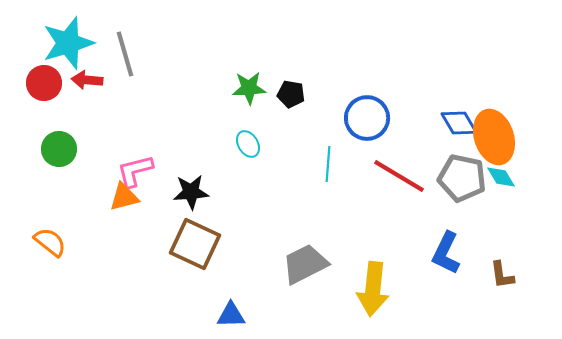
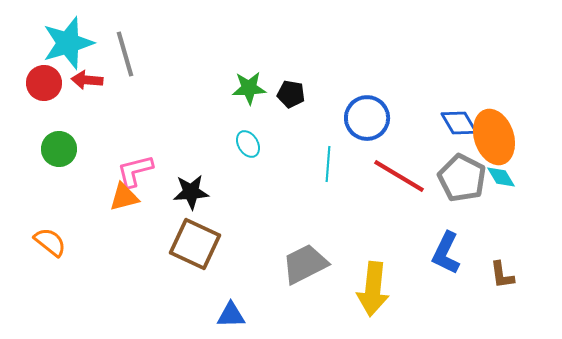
gray pentagon: rotated 15 degrees clockwise
